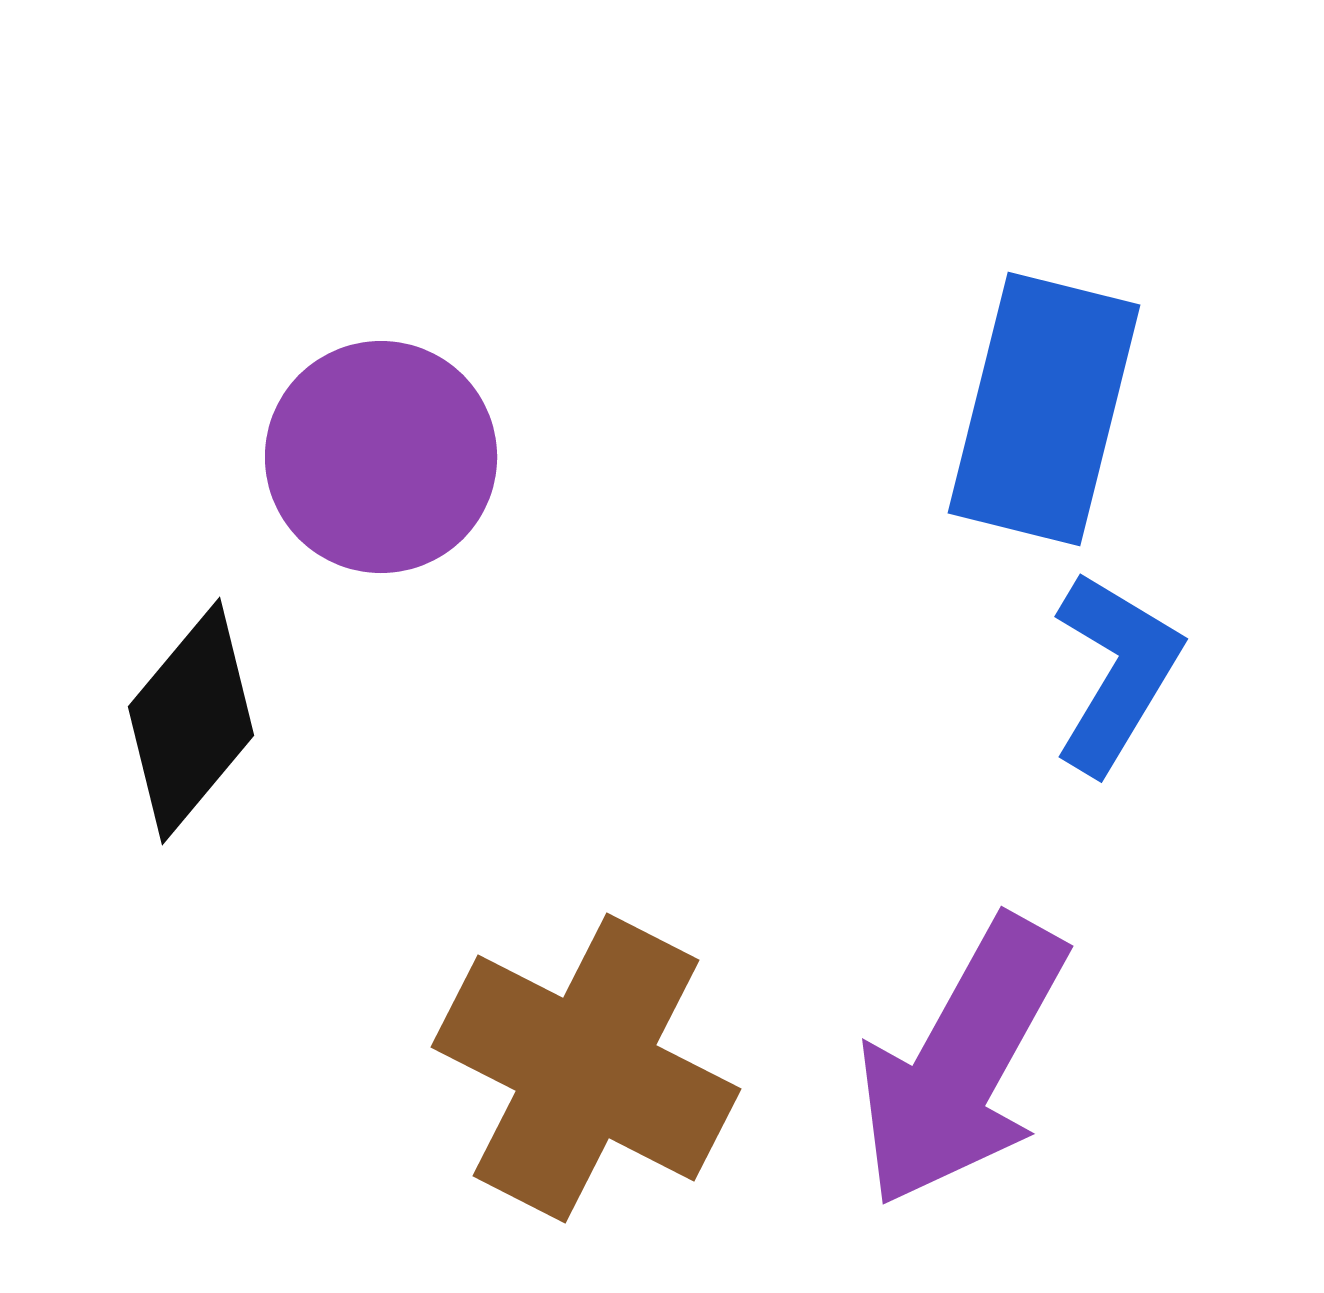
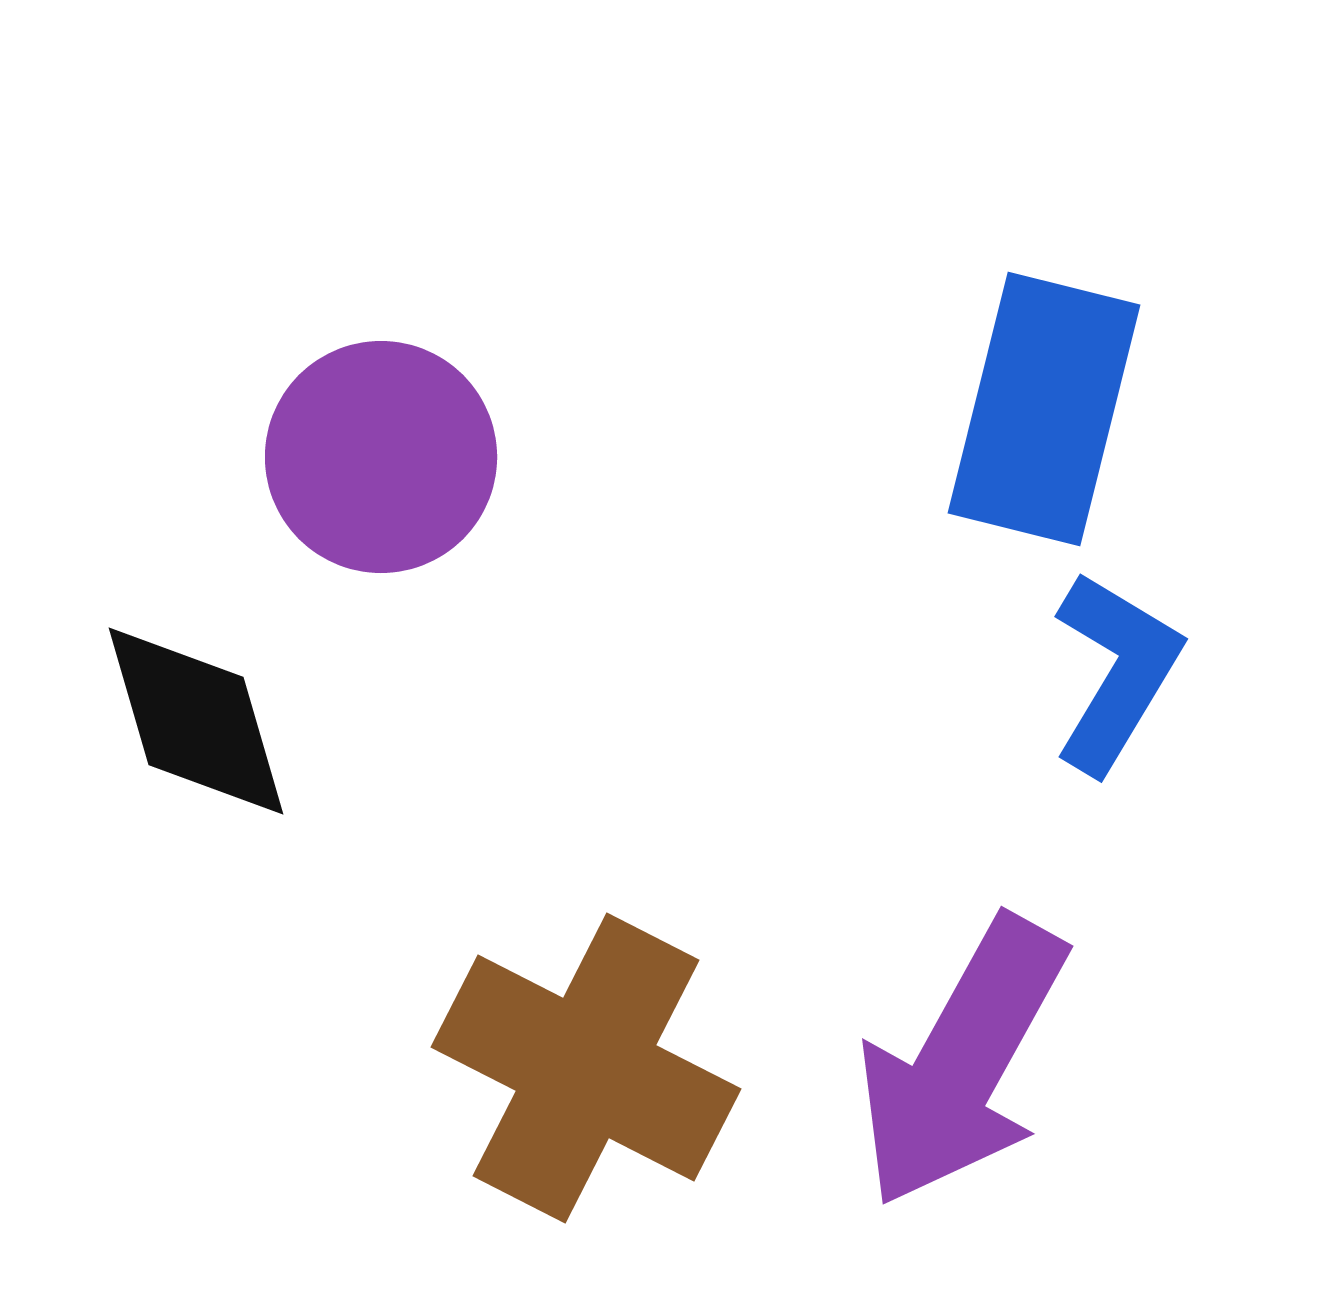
black diamond: moved 5 px right; rotated 56 degrees counterclockwise
